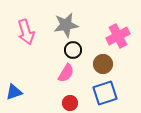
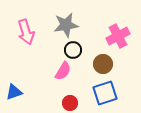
pink semicircle: moved 3 px left, 2 px up
